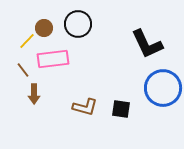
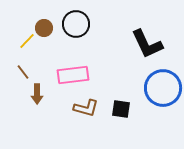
black circle: moved 2 px left
pink rectangle: moved 20 px right, 16 px down
brown line: moved 2 px down
brown arrow: moved 3 px right
brown L-shape: moved 1 px right, 1 px down
